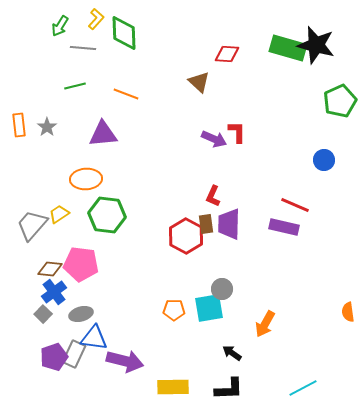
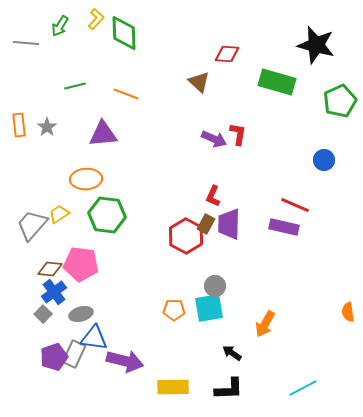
gray line at (83, 48): moved 57 px left, 5 px up
green rectangle at (288, 48): moved 11 px left, 34 px down
red L-shape at (237, 132): moved 1 px right, 2 px down; rotated 10 degrees clockwise
brown rectangle at (206, 224): rotated 36 degrees clockwise
gray circle at (222, 289): moved 7 px left, 3 px up
